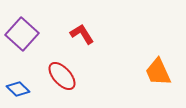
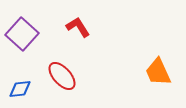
red L-shape: moved 4 px left, 7 px up
blue diamond: moved 2 px right; rotated 50 degrees counterclockwise
